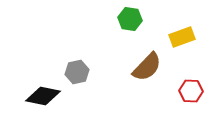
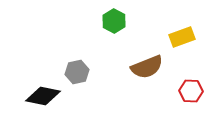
green hexagon: moved 16 px left, 2 px down; rotated 20 degrees clockwise
brown semicircle: rotated 24 degrees clockwise
